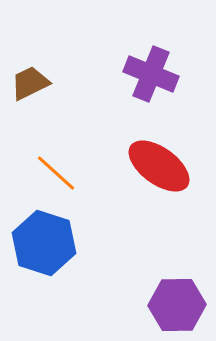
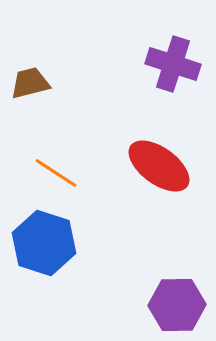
purple cross: moved 22 px right, 10 px up; rotated 4 degrees counterclockwise
brown trapezoid: rotated 12 degrees clockwise
orange line: rotated 9 degrees counterclockwise
